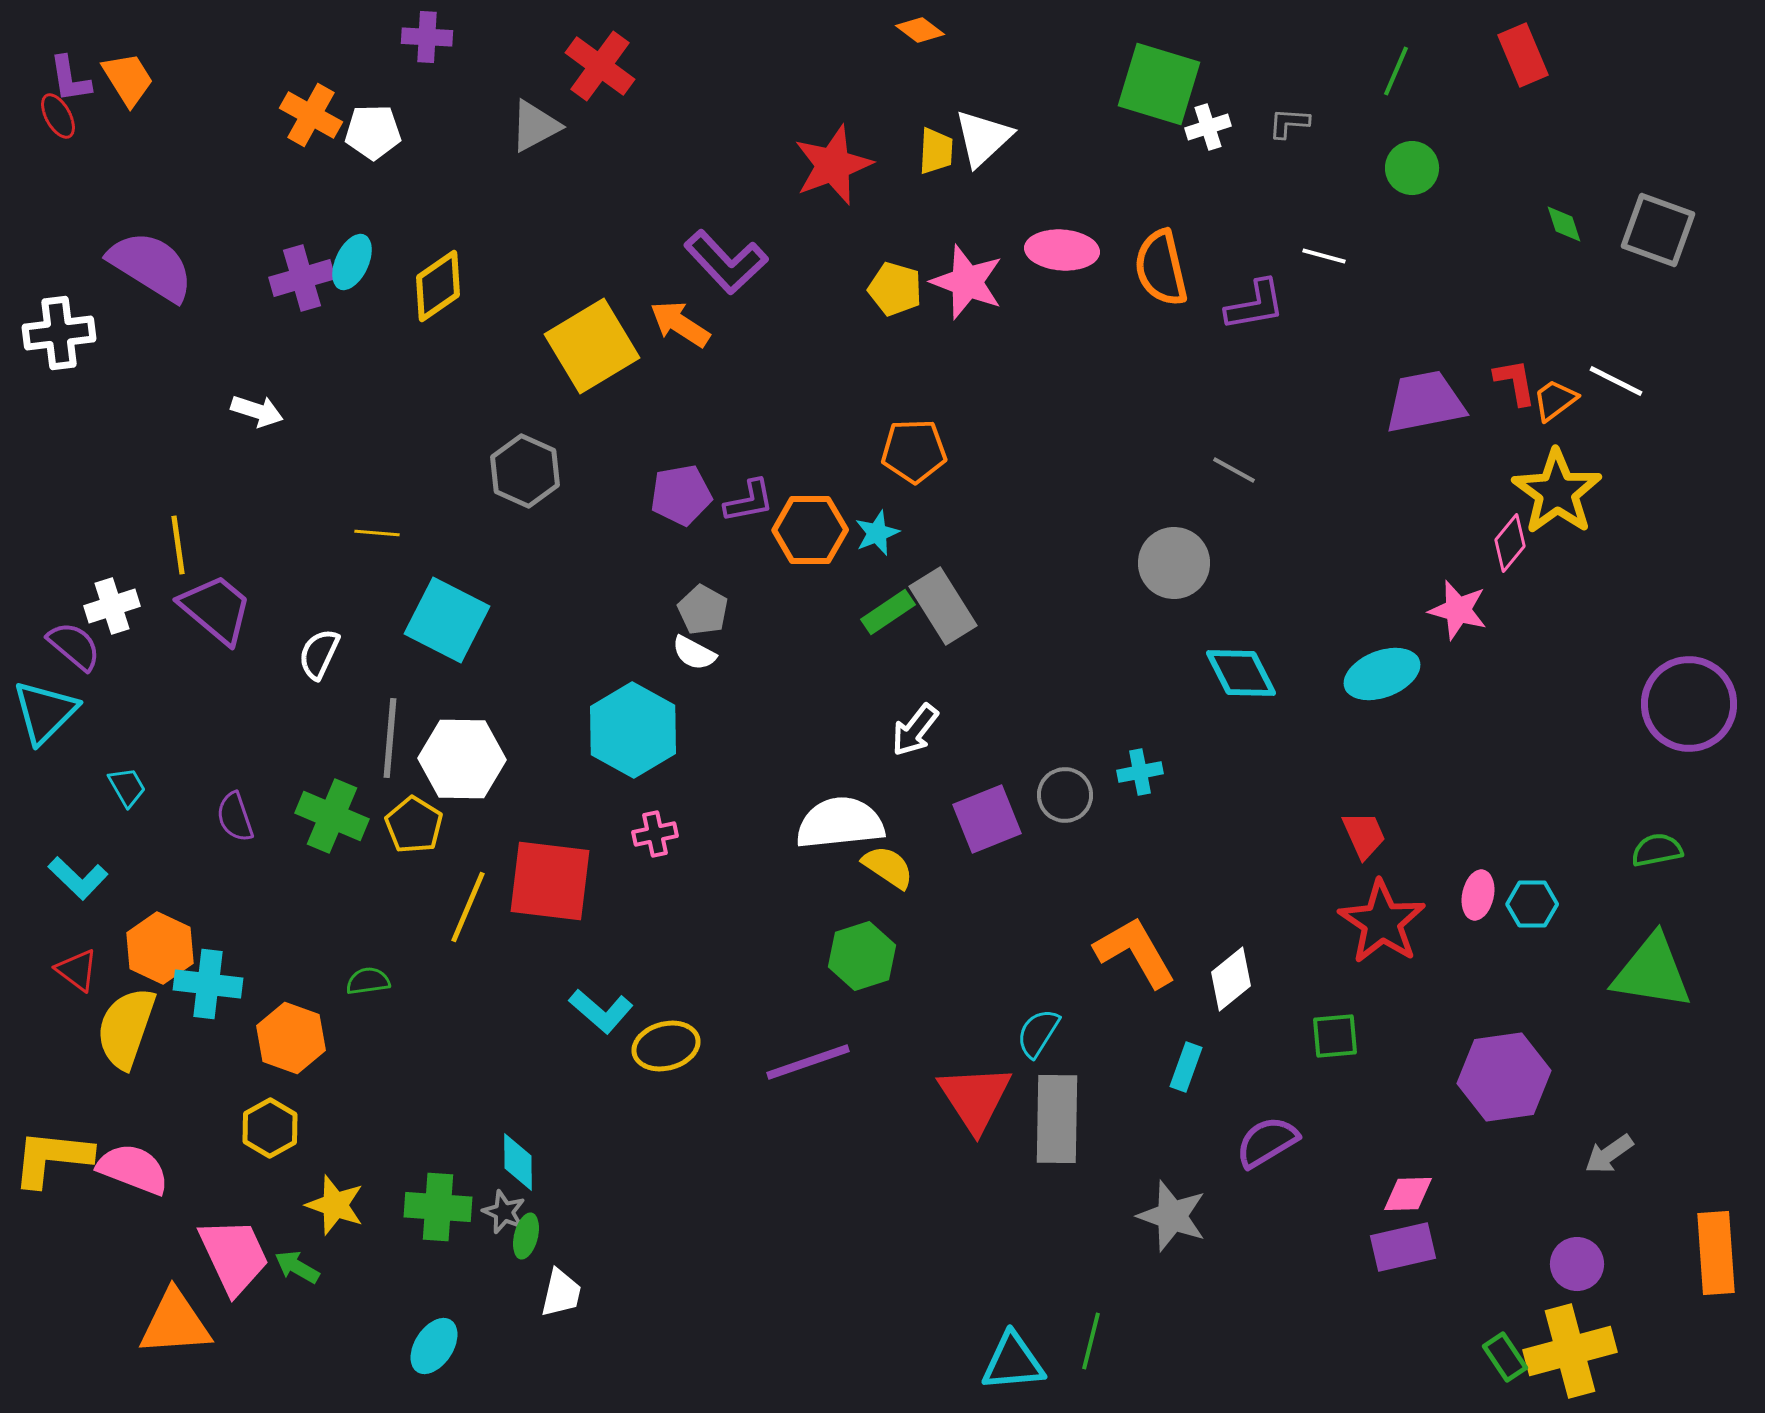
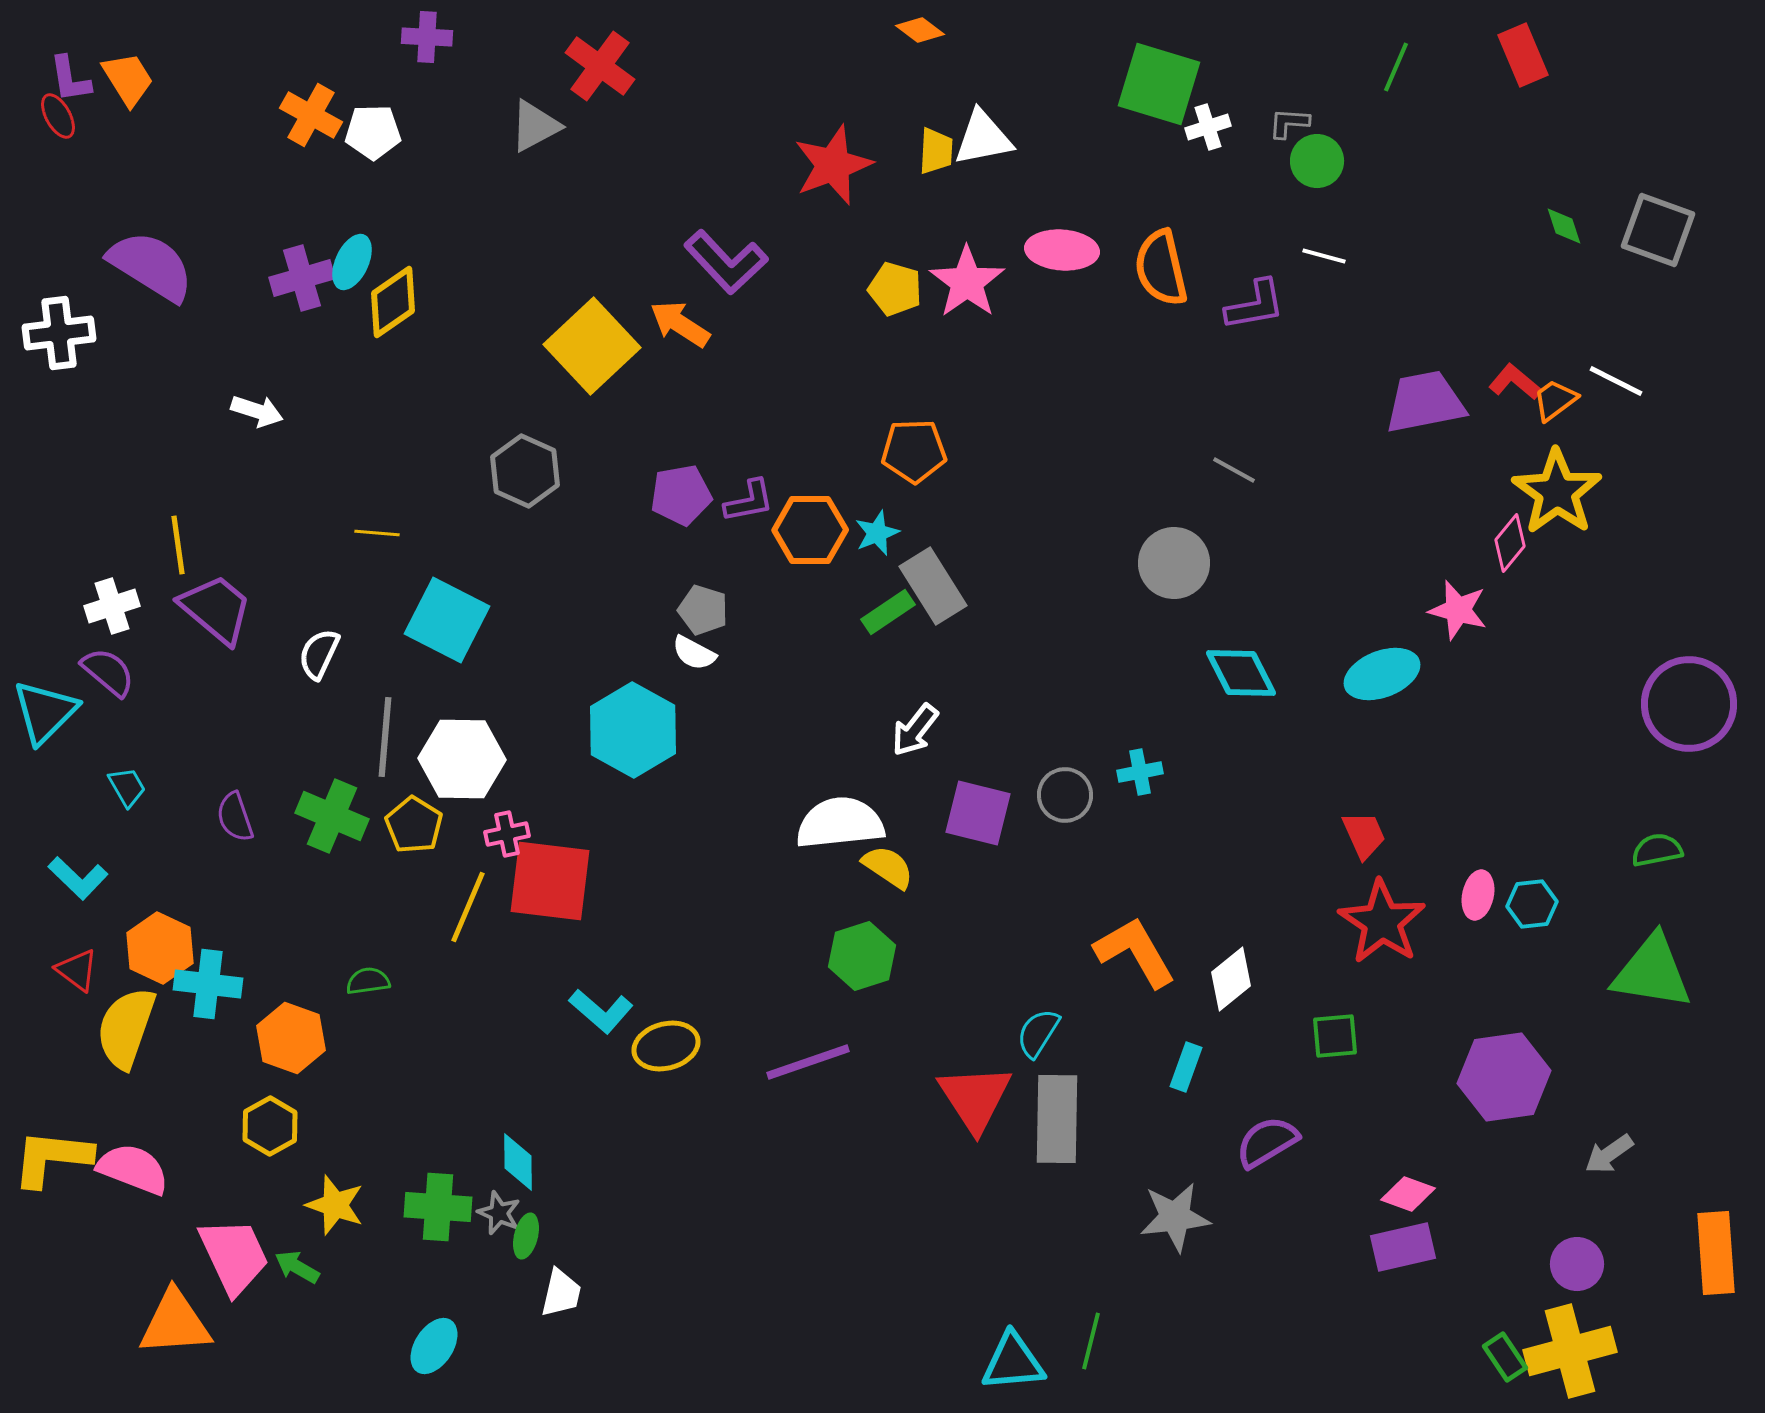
green line at (1396, 71): moved 4 px up
white triangle at (983, 138): rotated 32 degrees clockwise
green circle at (1412, 168): moved 95 px left, 7 px up
green diamond at (1564, 224): moved 2 px down
pink star at (967, 282): rotated 16 degrees clockwise
yellow diamond at (438, 286): moved 45 px left, 16 px down
yellow square at (592, 346): rotated 12 degrees counterclockwise
red L-shape at (1515, 382): rotated 40 degrees counterclockwise
gray rectangle at (943, 606): moved 10 px left, 20 px up
gray pentagon at (703, 610): rotated 12 degrees counterclockwise
purple semicircle at (74, 646): moved 34 px right, 26 px down
gray line at (390, 738): moved 5 px left, 1 px up
purple square at (987, 819): moved 9 px left, 6 px up; rotated 36 degrees clockwise
pink cross at (655, 834): moved 148 px left
cyan hexagon at (1532, 904): rotated 6 degrees counterclockwise
yellow hexagon at (270, 1128): moved 2 px up
pink diamond at (1408, 1194): rotated 22 degrees clockwise
gray star at (504, 1212): moved 5 px left, 1 px down
gray star at (1172, 1216): moved 3 px right, 1 px down; rotated 26 degrees counterclockwise
